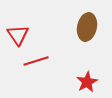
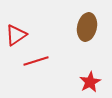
red triangle: moved 2 px left; rotated 30 degrees clockwise
red star: moved 3 px right
